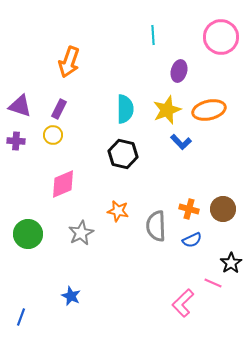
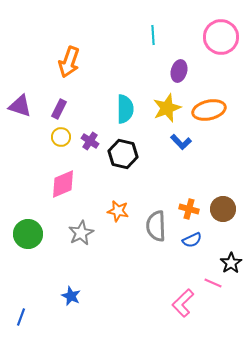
yellow star: moved 2 px up
yellow circle: moved 8 px right, 2 px down
purple cross: moved 74 px right; rotated 30 degrees clockwise
